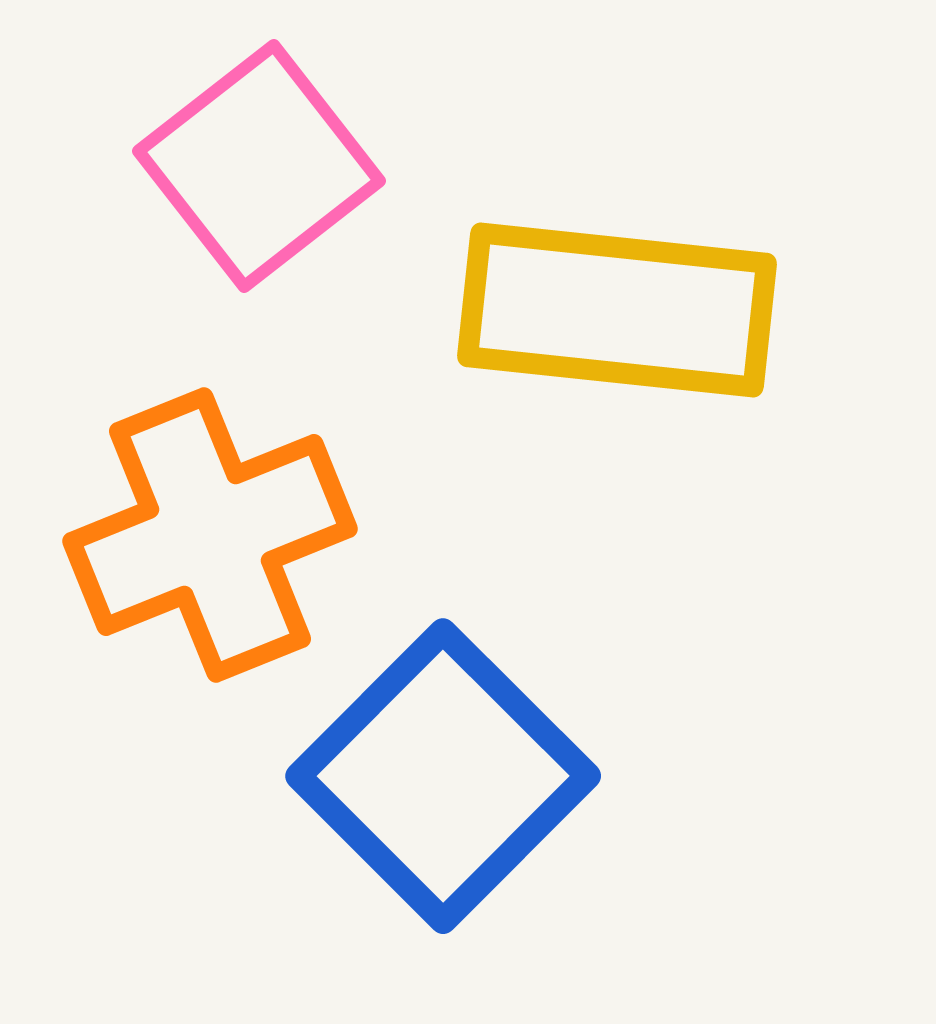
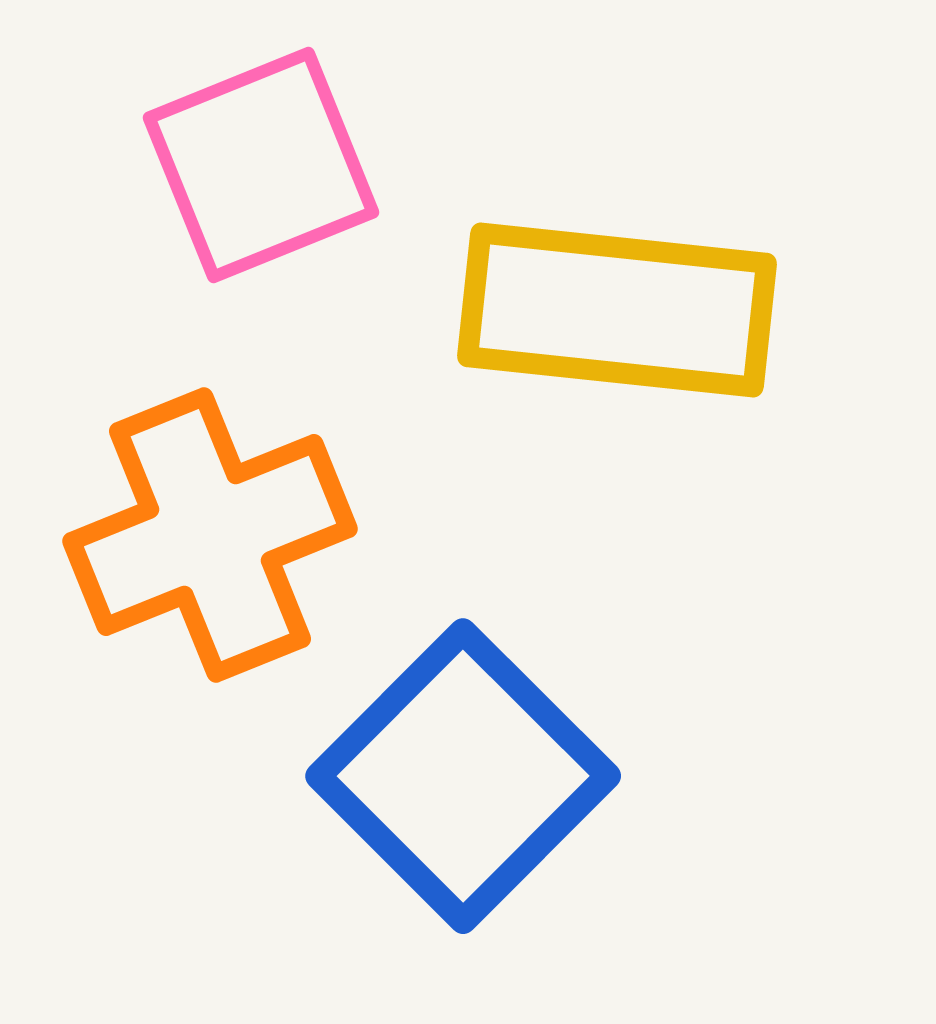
pink square: moved 2 px right, 1 px up; rotated 16 degrees clockwise
blue square: moved 20 px right
